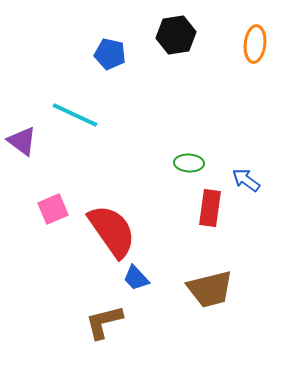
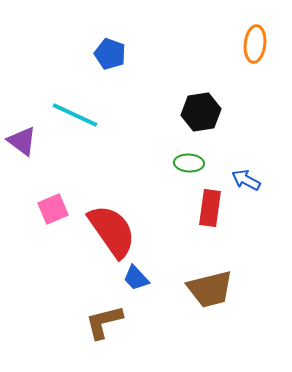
black hexagon: moved 25 px right, 77 px down
blue pentagon: rotated 8 degrees clockwise
blue arrow: rotated 8 degrees counterclockwise
